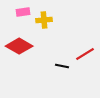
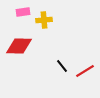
red diamond: rotated 28 degrees counterclockwise
red line: moved 17 px down
black line: rotated 40 degrees clockwise
